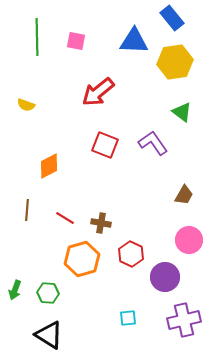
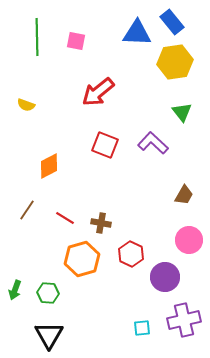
blue rectangle: moved 4 px down
blue triangle: moved 3 px right, 8 px up
green triangle: rotated 15 degrees clockwise
purple L-shape: rotated 12 degrees counterclockwise
brown line: rotated 30 degrees clockwise
cyan square: moved 14 px right, 10 px down
black triangle: rotated 28 degrees clockwise
